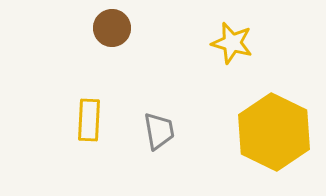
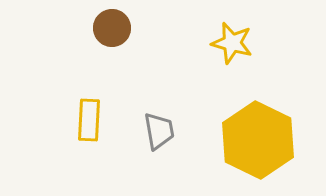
yellow hexagon: moved 16 px left, 8 px down
